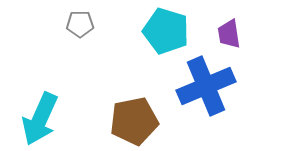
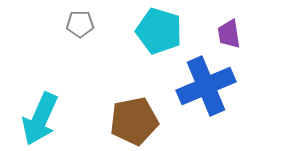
cyan pentagon: moved 7 px left
